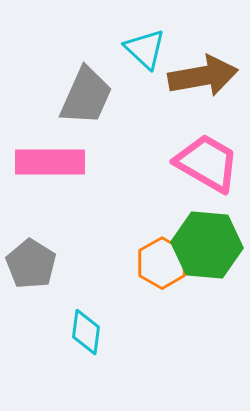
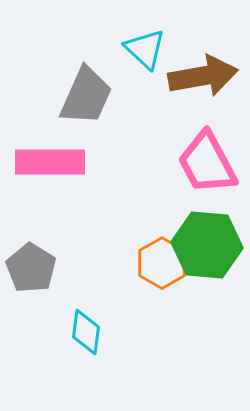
pink trapezoid: rotated 148 degrees counterclockwise
gray pentagon: moved 4 px down
